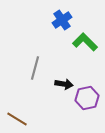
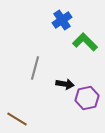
black arrow: moved 1 px right
